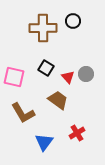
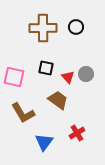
black circle: moved 3 px right, 6 px down
black square: rotated 21 degrees counterclockwise
